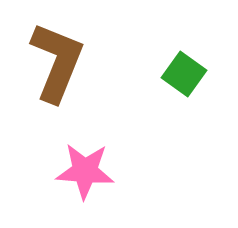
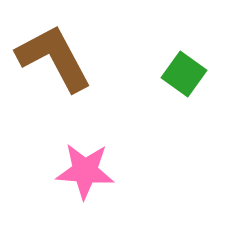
brown L-shape: moved 3 px left, 4 px up; rotated 50 degrees counterclockwise
